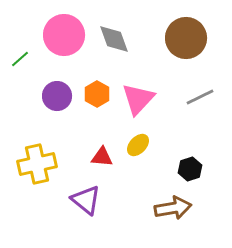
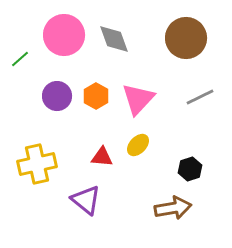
orange hexagon: moved 1 px left, 2 px down
